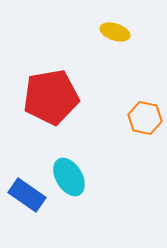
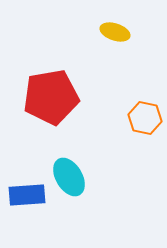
blue rectangle: rotated 39 degrees counterclockwise
